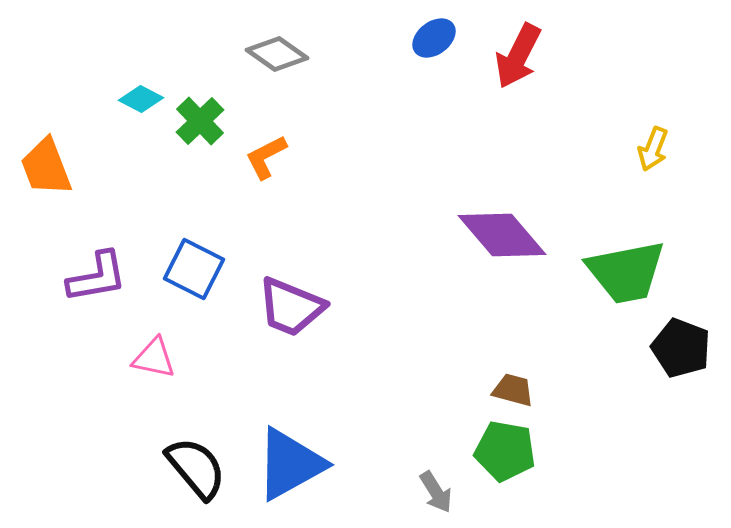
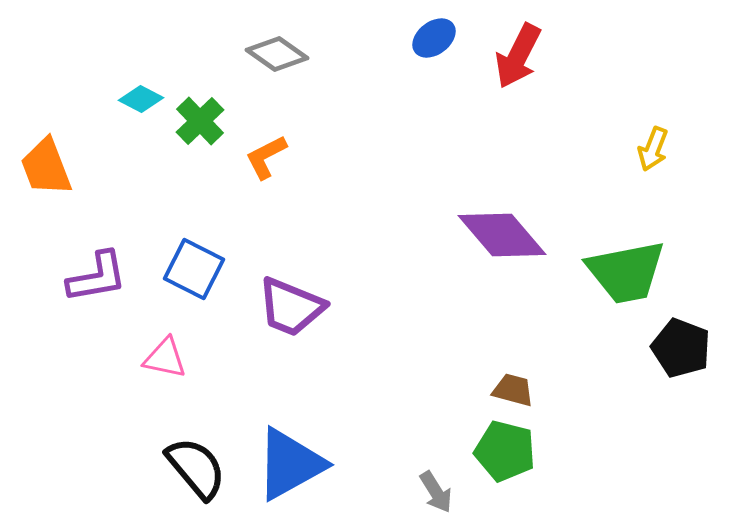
pink triangle: moved 11 px right
green pentagon: rotated 4 degrees clockwise
